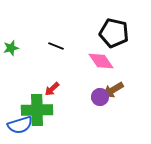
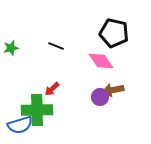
brown arrow: rotated 20 degrees clockwise
